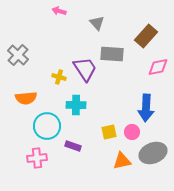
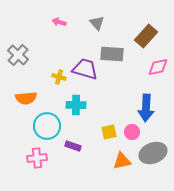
pink arrow: moved 11 px down
purple trapezoid: rotated 40 degrees counterclockwise
